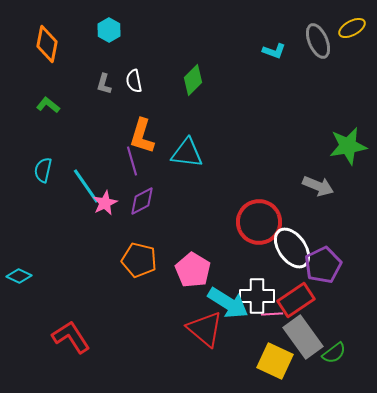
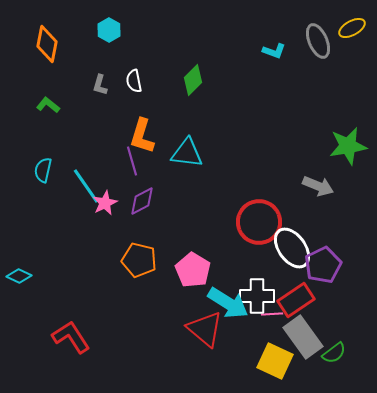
gray L-shape: moved 4 px left, 1 px down
